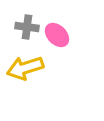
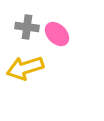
pink ellipse: moved 1 px up
